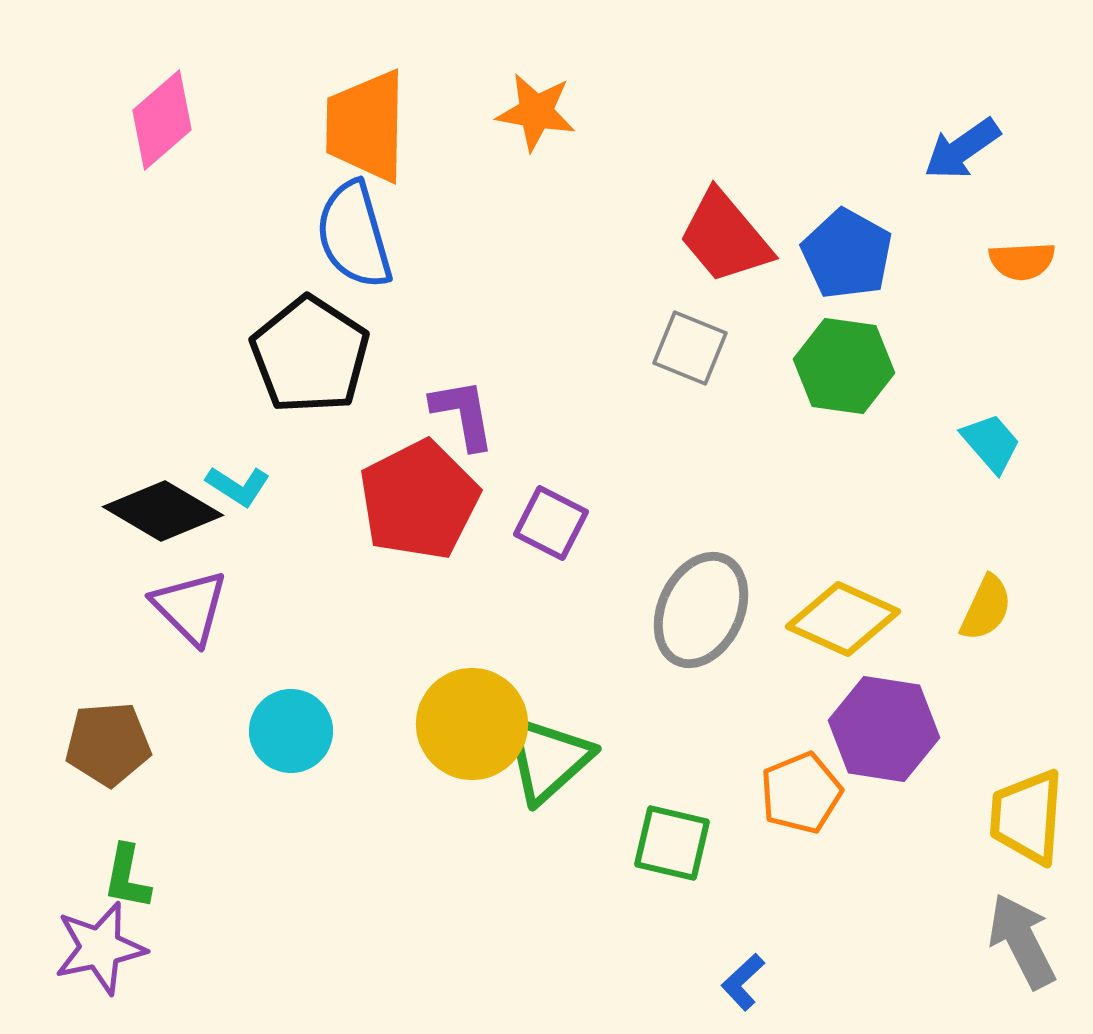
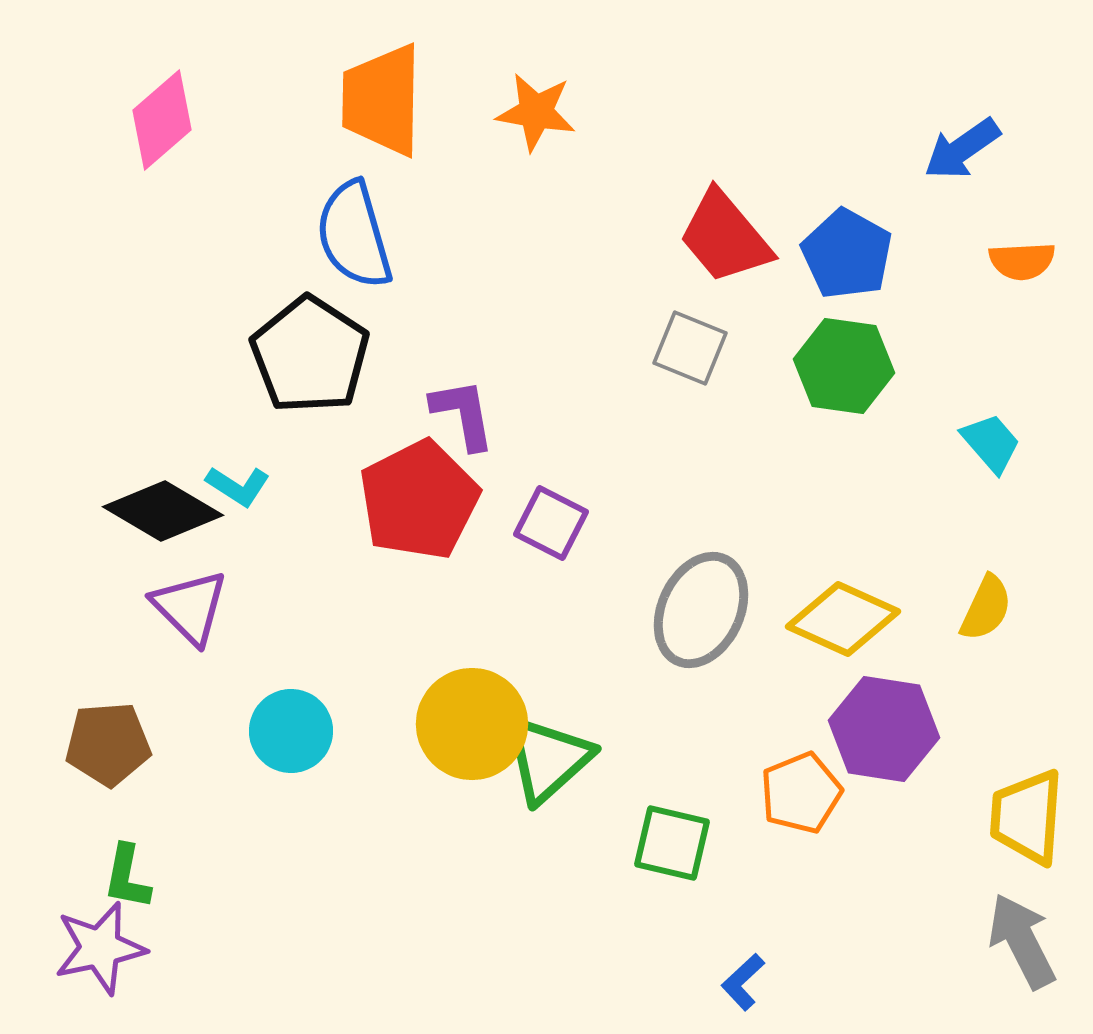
orange trapezoid: moved 16 px right, 26 px up
